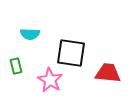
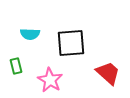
black square: moved 10 px up; rotated 12 degrees counterclockwise
red trapezoid: rotated 36 degrees clockwise
